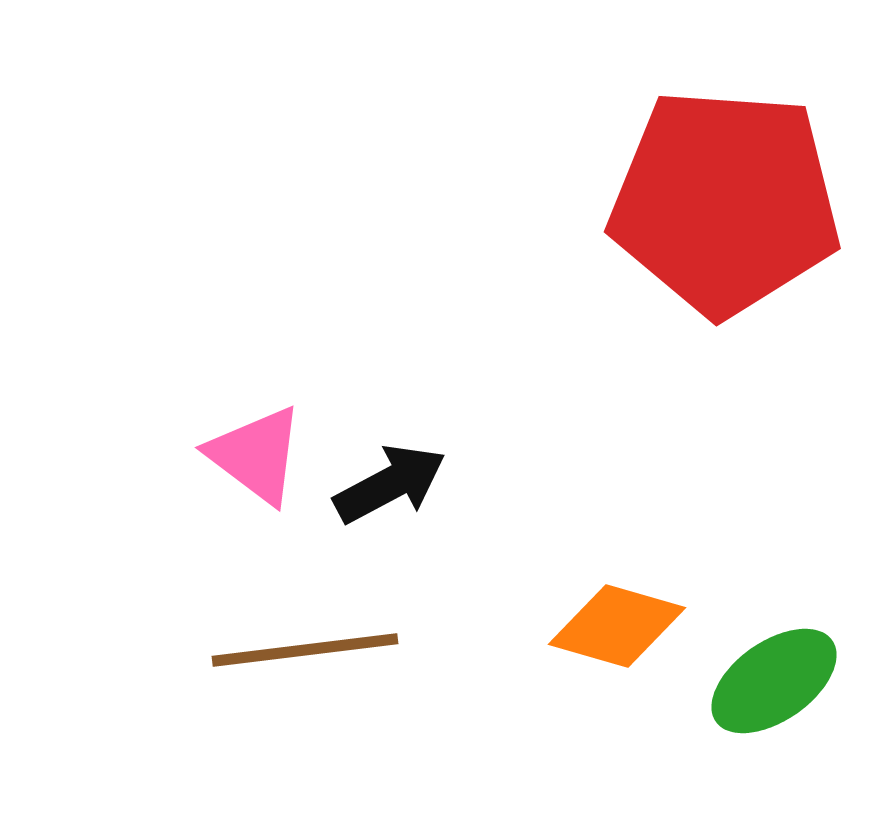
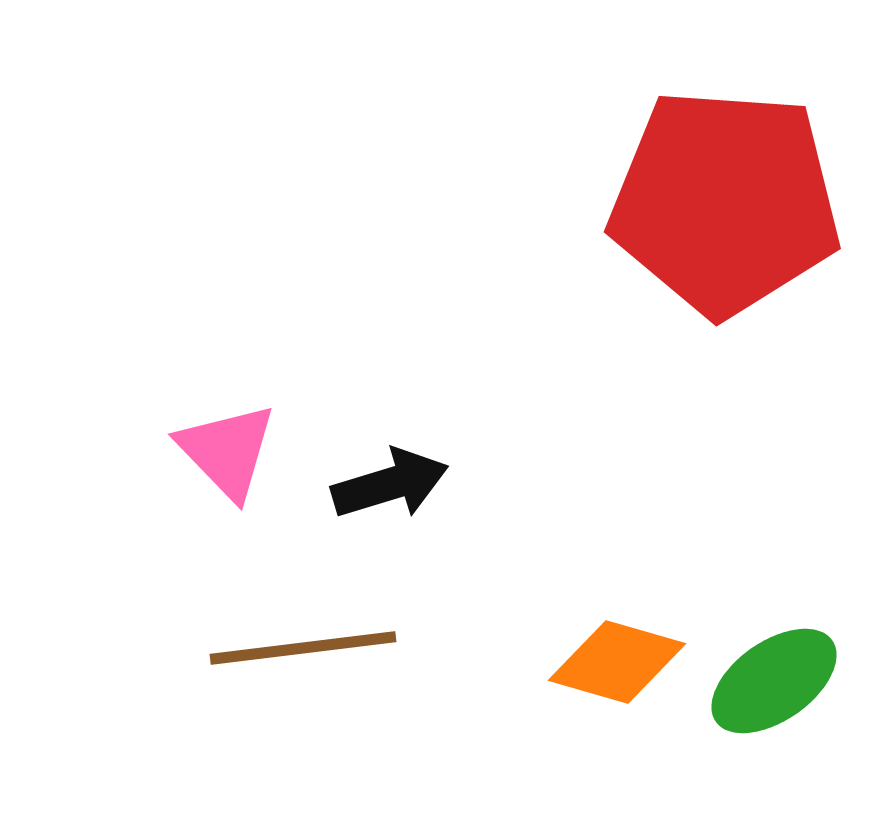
pink triangle: moved 29 px left, 4 px up; rotated 9 degrees clockwise
black arrow: rotated 11 degrees clockwise
orange diamond: moved 36 px down
brown line: moved 2 px left, 2 px up
